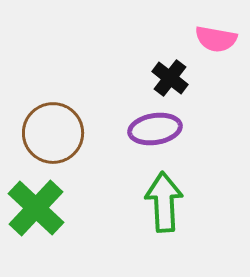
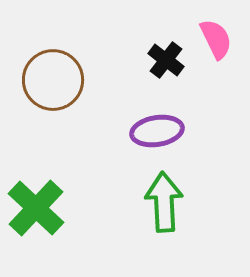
pink semicircle: rotated 126 degrees counterclockwise
black cross: moved 4 px left, 18 px up
purple ellipse: moved 2 px right, 2 px down
brown circle: moved 53 px up
